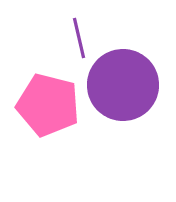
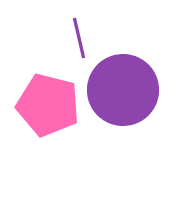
purple circle: moved 5 px down
